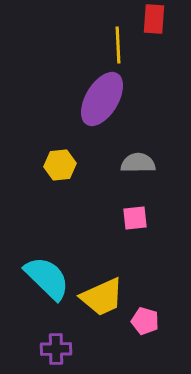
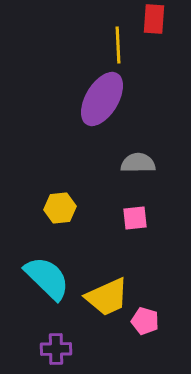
yellow hexagon: moved 43 px down
yellow trapezoid: moved 5 px right
